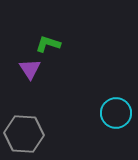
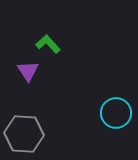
green L-shape: rotated 30 degrees clockwise
purple triangle: moved 2 px left, 2 px down
